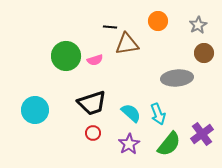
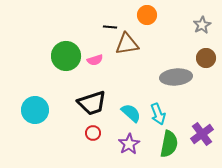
orange circle: moved 11 px left, 6 px up
gray star: moved 4 px right
brown circle: moved 2 px right, 5 px down
gray ellipse: moved 1 px left, 1 px up
green semicircle: rotated 28 degrees counterclockwise
